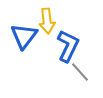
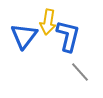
yellow arrow: moved 1 px right, 1 px down; rotated 15 degrees clockwise
blue L-shape: moved 10 px up; rotated 12 degrees counterclockwise
